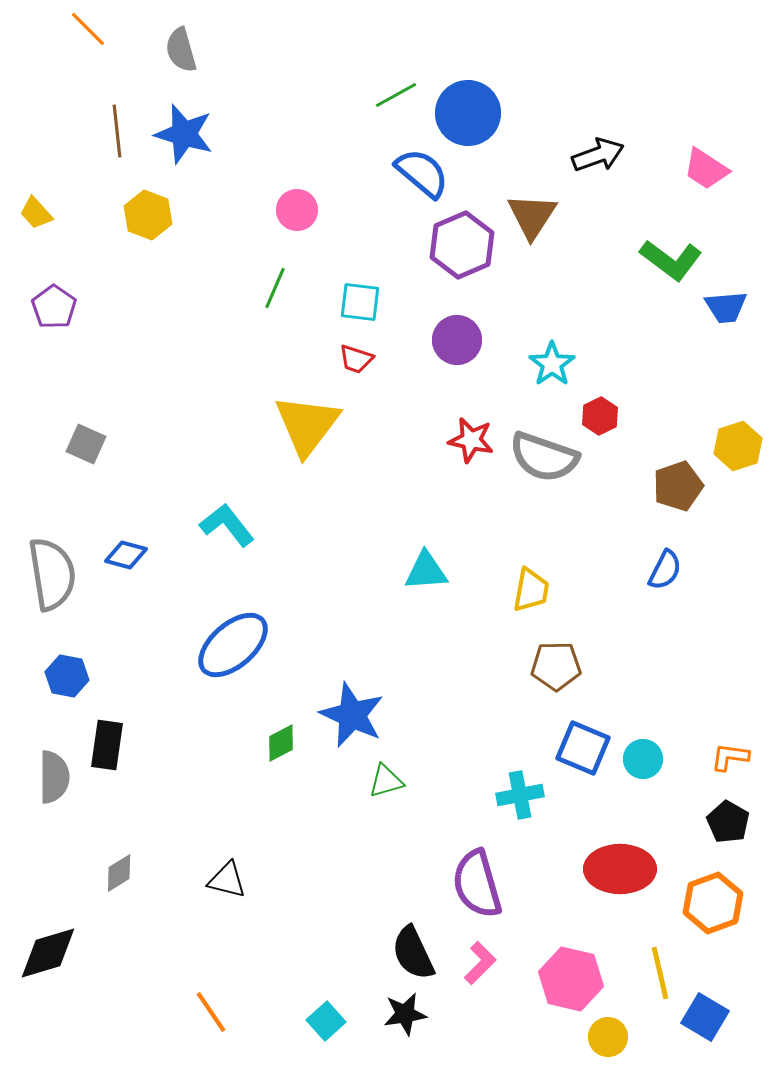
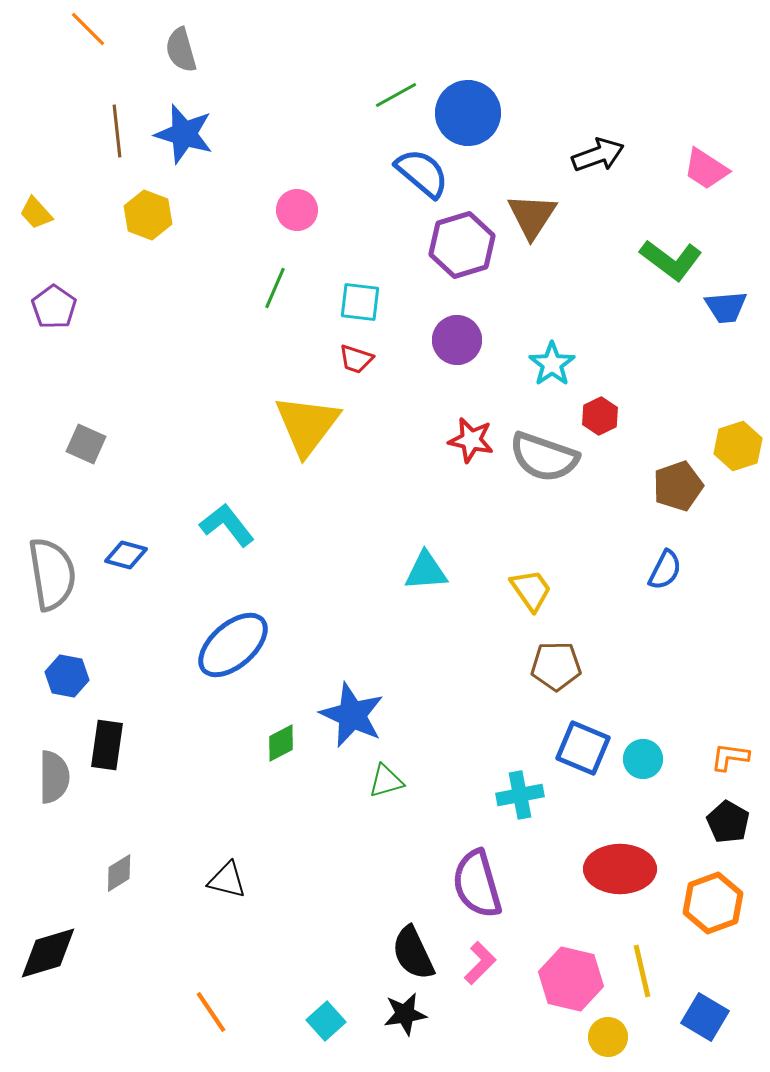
purple hexagon at (462, 245): rotated 6 degrees clockwise
yellow trapezoid at (531, 590): rotated 45 degrees counterclockwise
yellow line at (660, 973): moved 18 px left, 2 px up
